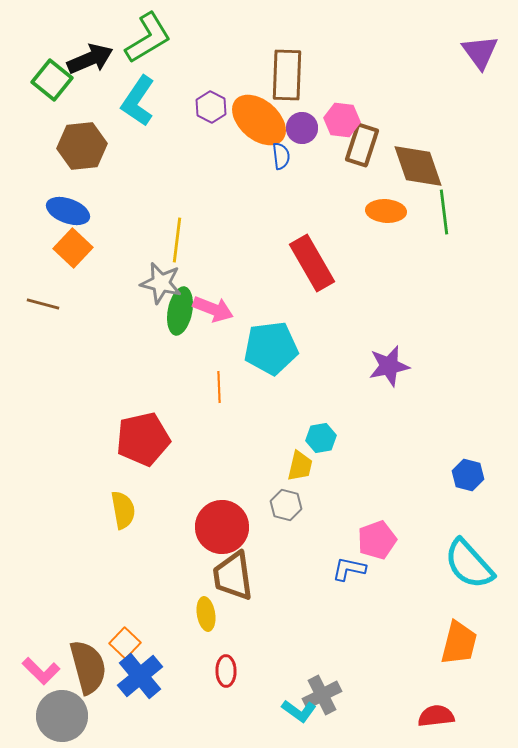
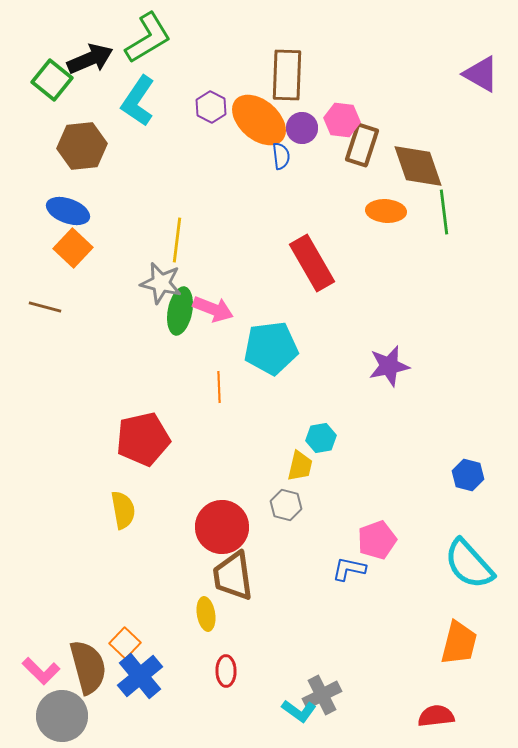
purple triangle at (480, 52): moved 1 px right, 22 px down; rotated 24 degrees counterclockwise
brown line at (43, 304): moved 2 px right, 3 px down
